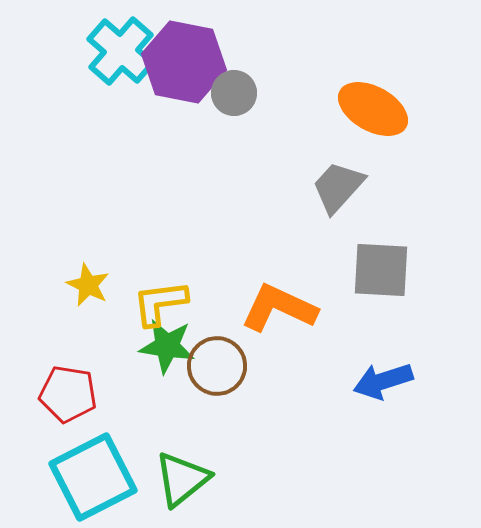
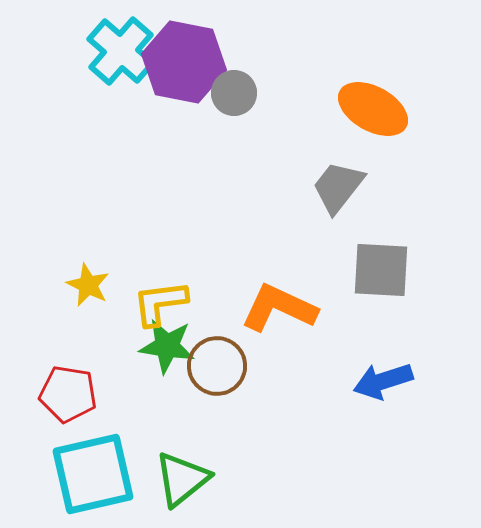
gray trapezoid: rotated 4 degrees counterclockwise
cyan square: moved 3 px up; rotated 14 degrees clockwise
